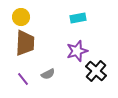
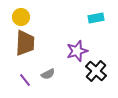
cyan rectangle: moved 18 px right
purple line: moved 2 px right, 1 px down
